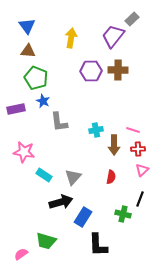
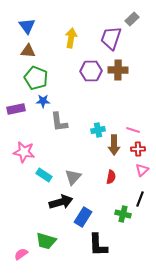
purple trapezoid: moved 2 px left, 2 px down; rotated 20 degrees counterclockwise
blue star: rotated 24 degrees counterclockwise
cyan cross: moved 2 px right
